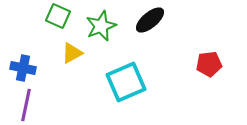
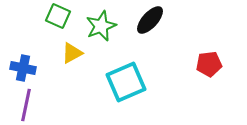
black ellipse: rotated 8 degrees counterclockwise
